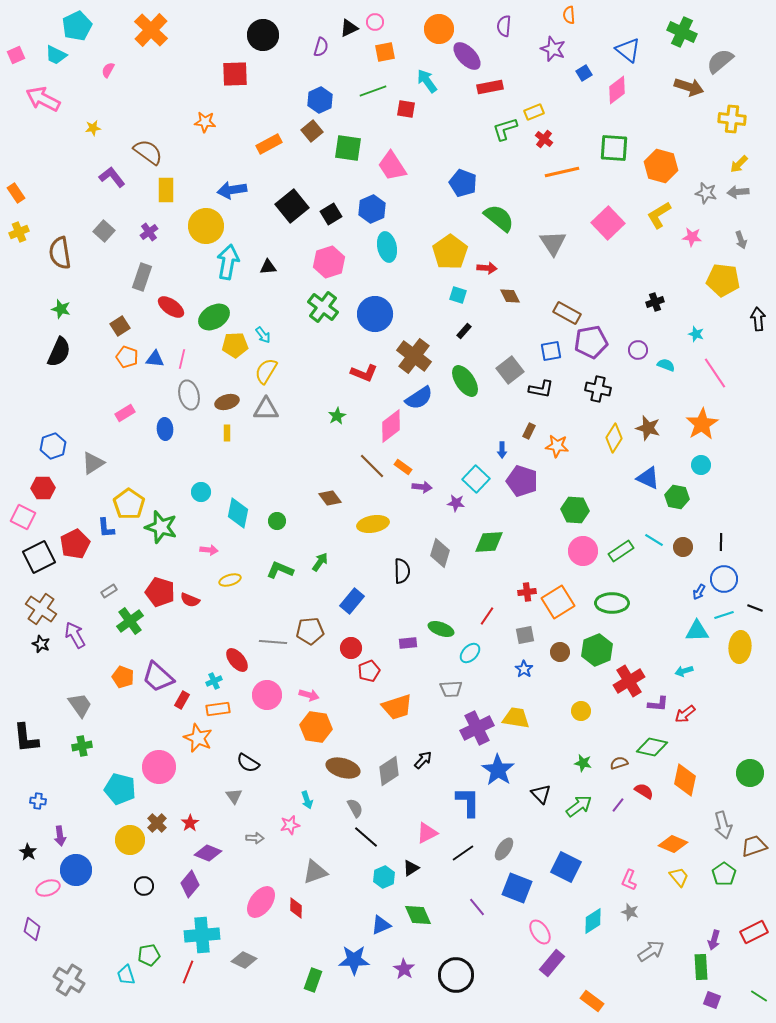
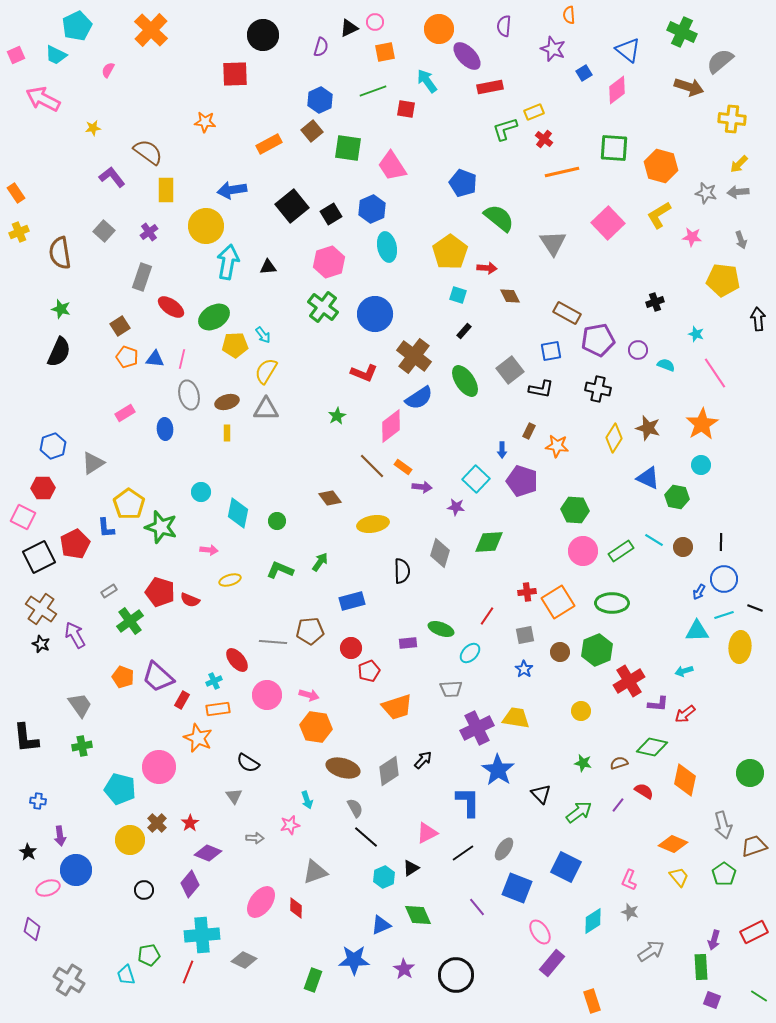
purple pentagon at (591, 342): moved 7 px right, 2 px up
purple star at (456, 503): moved 4 px down
blue rectangle at (352, 601): rotated 35 degrees clockwise
green arrow at (579, 806): moved 6 px down
black circle at (144, 886): moved 4 px down
orange rectangle at (592, 1001): rotated 35 degrees clockwise
